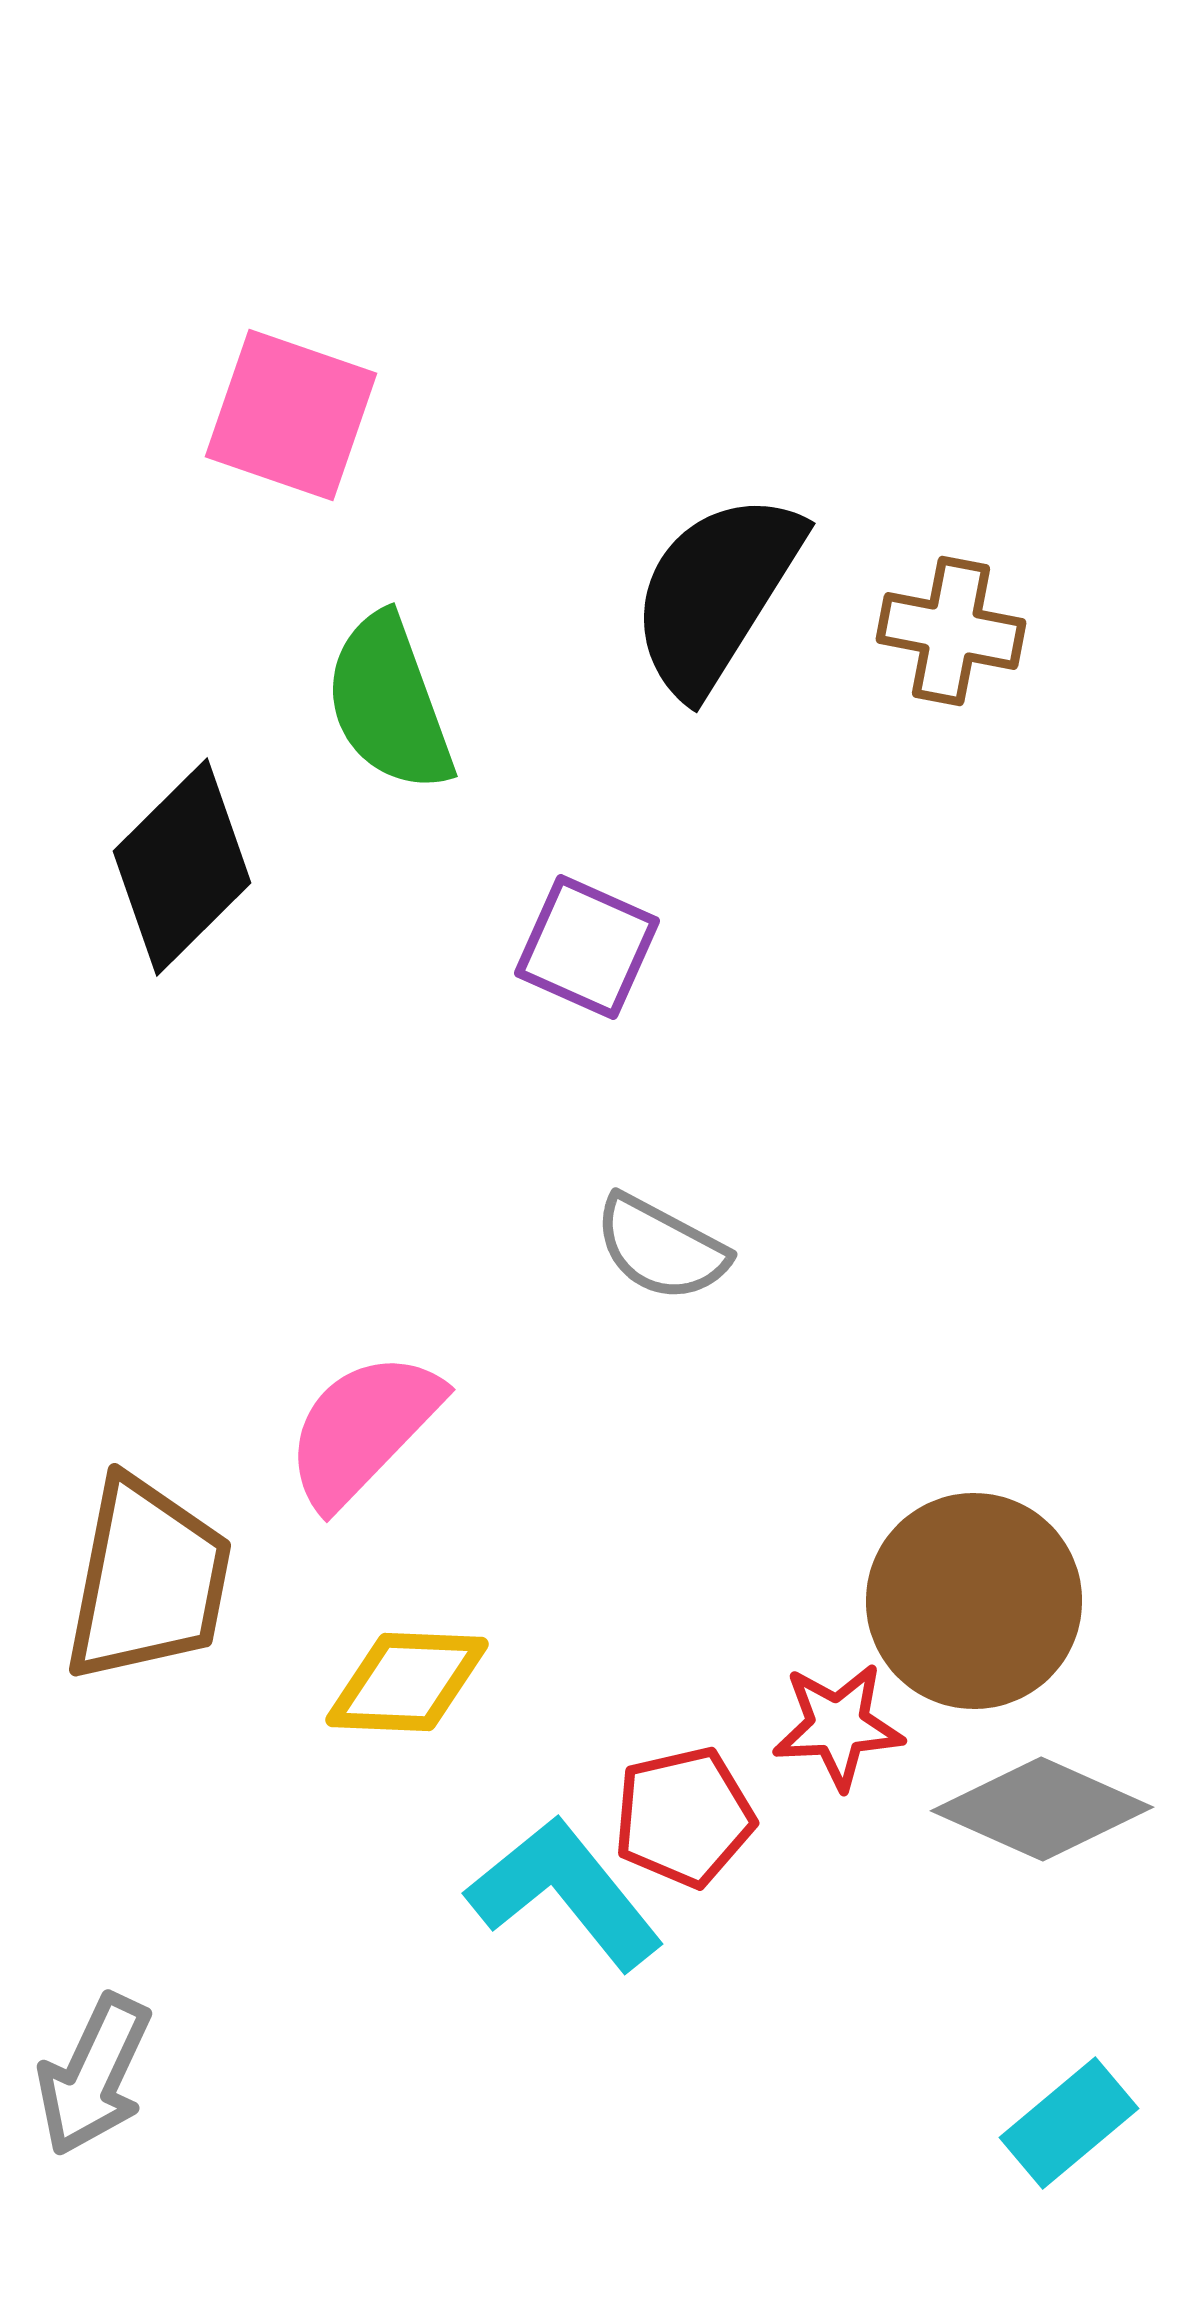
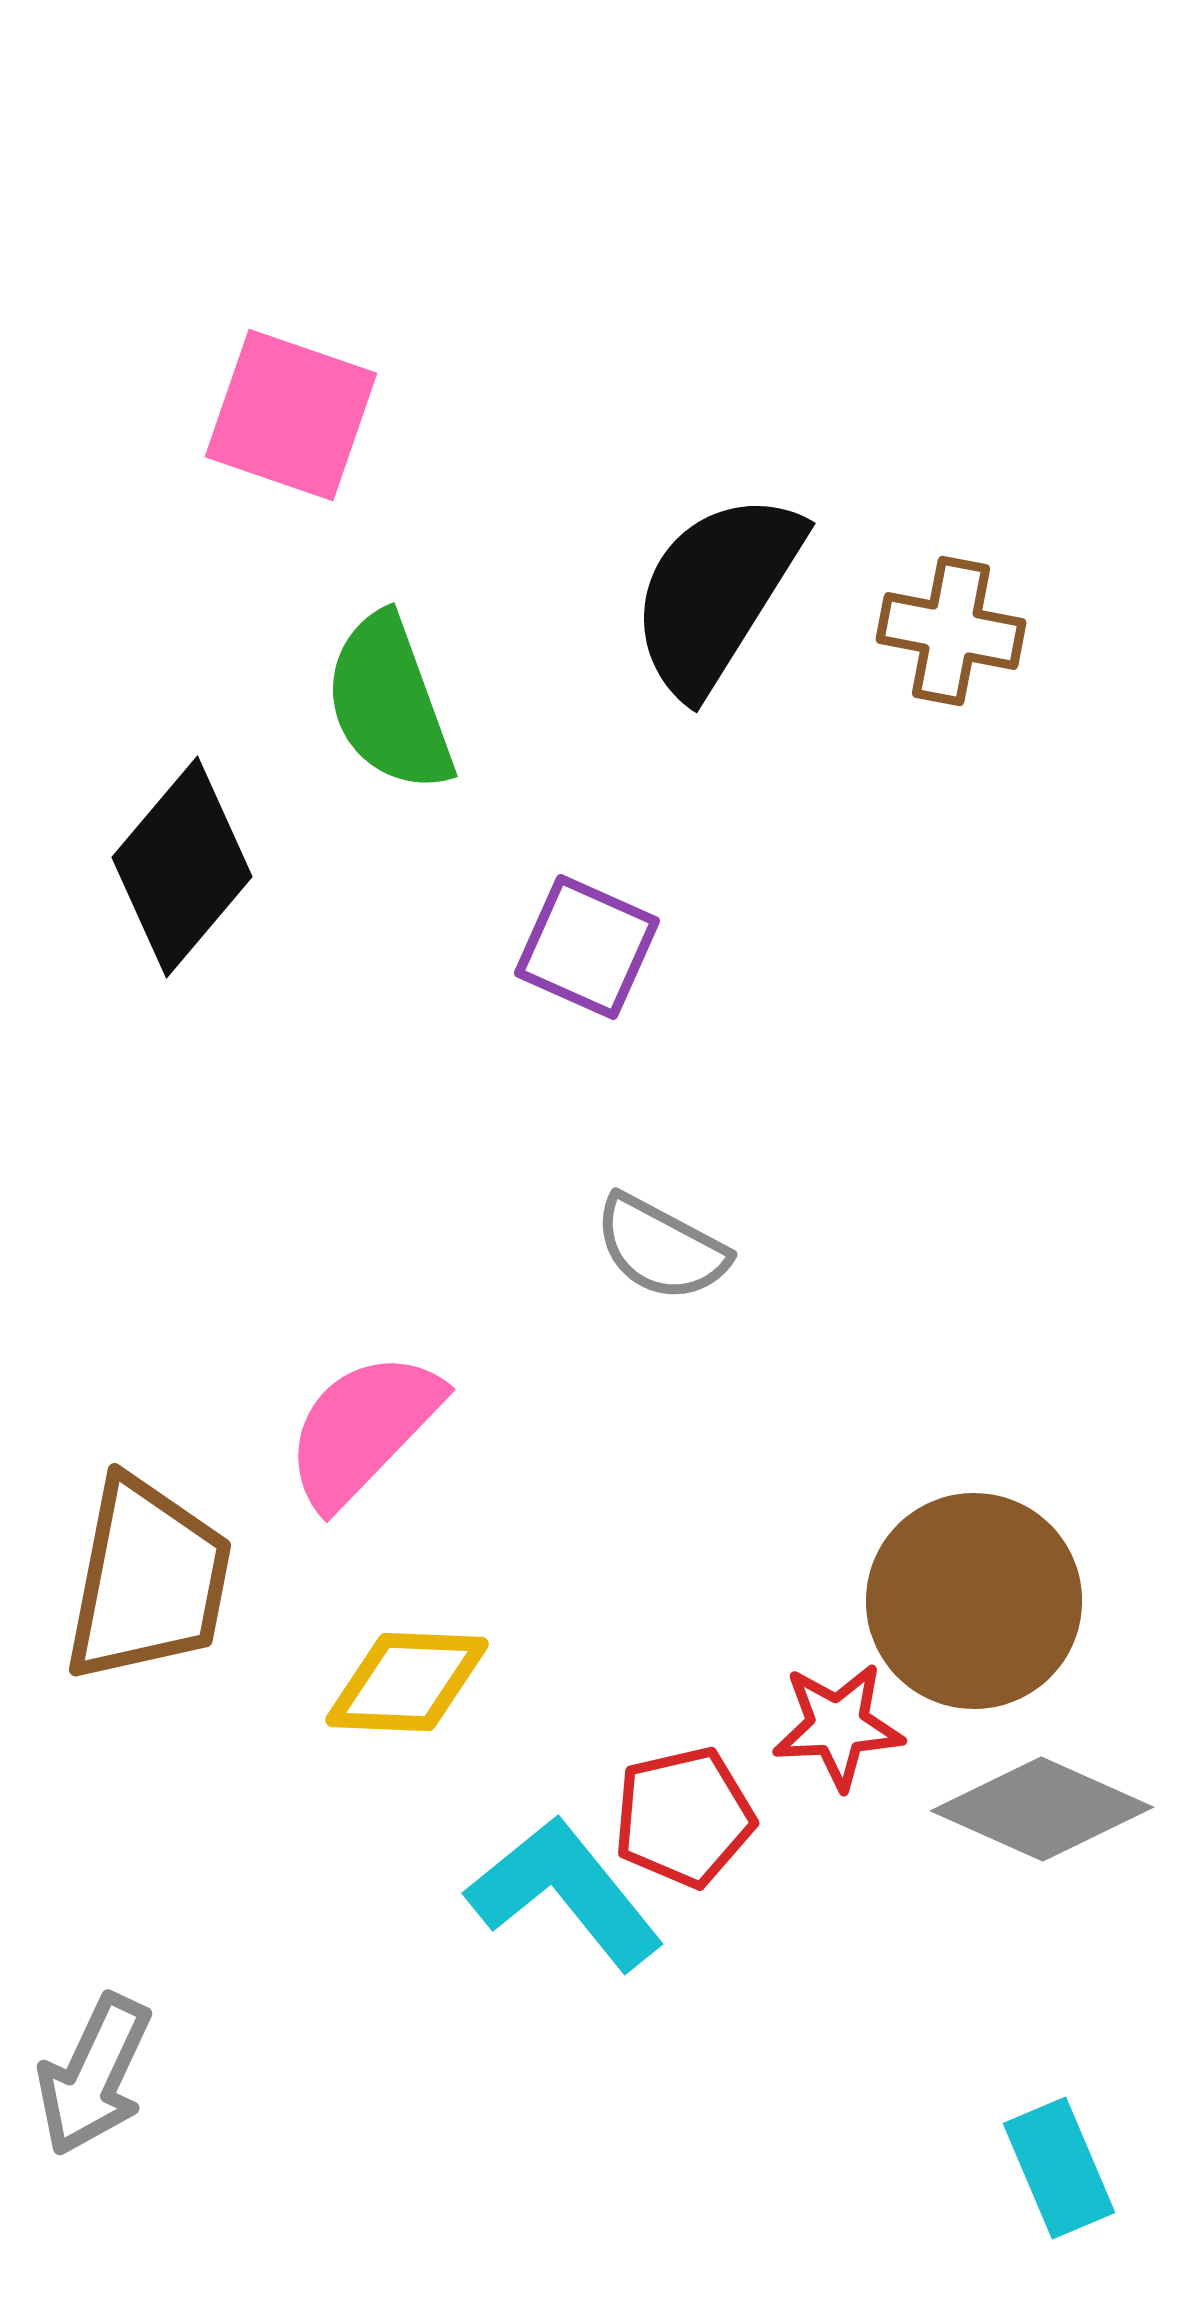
black diamond: rotated 5 degrees counterclockwise
cyan rectangle: moved 10 px left, 45 px down; rotated 73 degrees counterclockwise
